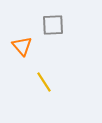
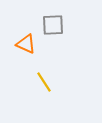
orange triangle: moved 4 px right, 2 px up; rotated 25 degrees counterclockwise
